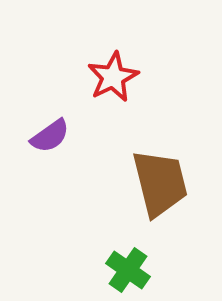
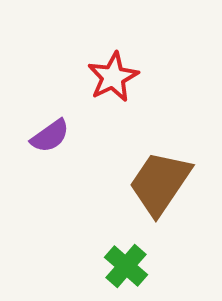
brown trapezoid: rotated 132 degrees counterclockwise
green cross: moved 2 px left, 4 px up; rotated 6 degrees clockwise
